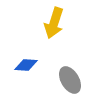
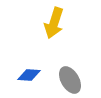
blue diamond: moved 3 px right, 10 px down
